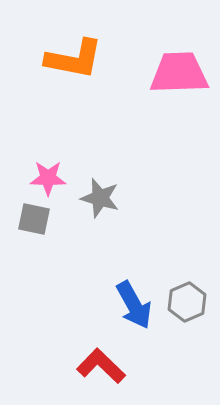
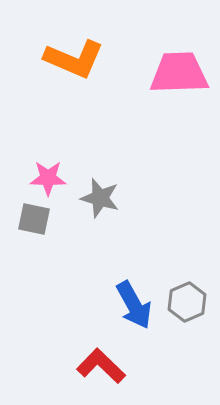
orange L-shape: rotated 12 degrees clockwise
